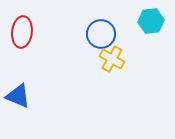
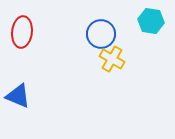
cyan hexagon: rotated 15 degrees clockwise
